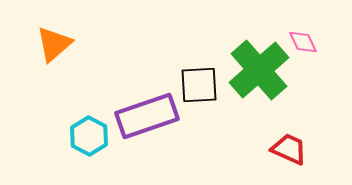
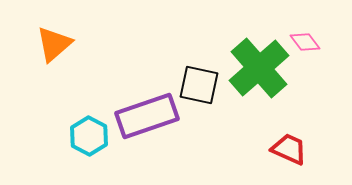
pink diamond: moved 2 px right; rotated 12 degrees counterclockwise
green cross: moved 2 px up
black square: rotated 15 degrees clockwise
